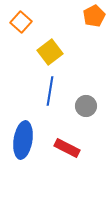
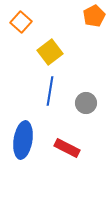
gray circle: moved 3 px up
